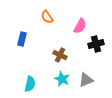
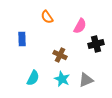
blue rectangle: rotated 16 degrees counterclockwise
cyan semicircle: moved 3 px right, 6 px up; rotated 14 degrees clockwise
